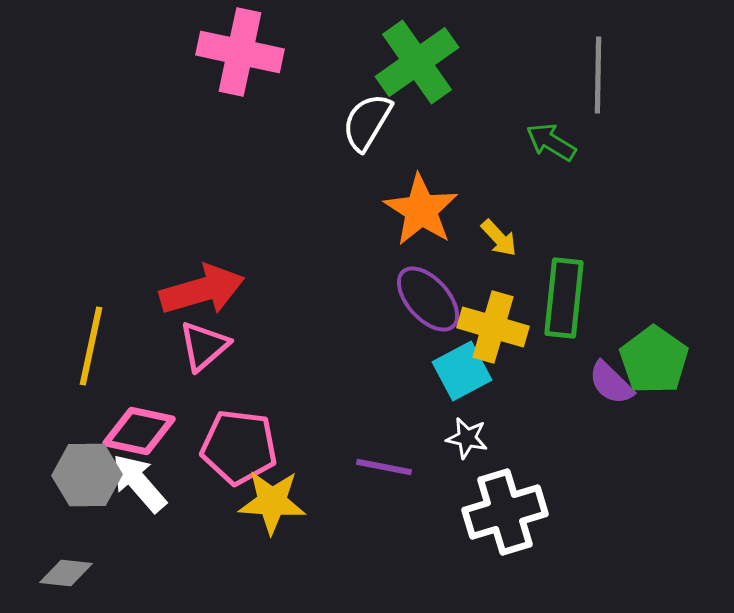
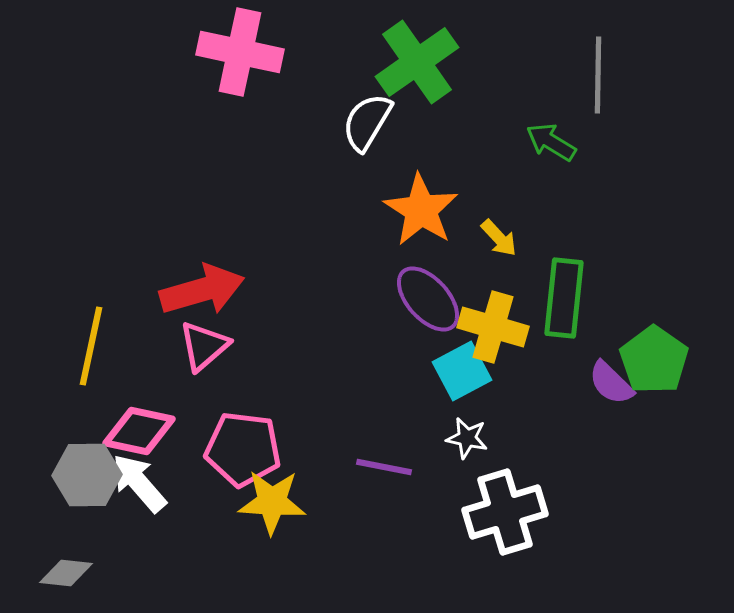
pink pentagon: moved 4 px right, 2 px down
